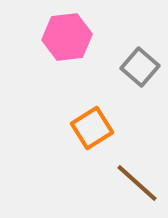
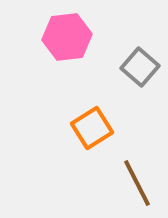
brown line: rotated 21 degrees clockwise
